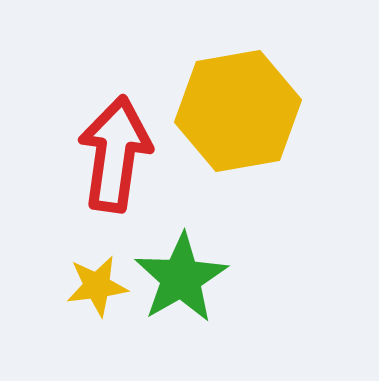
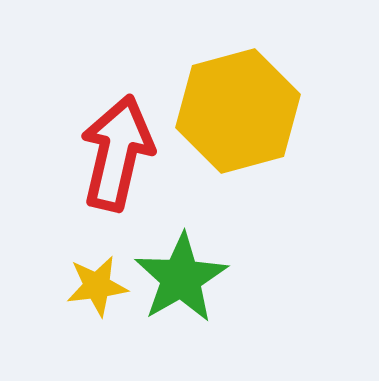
yellow hexagon: rotated 5 degrees counterclockwise
red arrow: moved 2 px right, 1 px up; rotated 5 degrees clockwise
